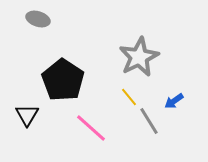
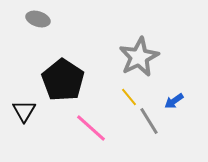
black triangle: moved 3 px left, 4 px up
